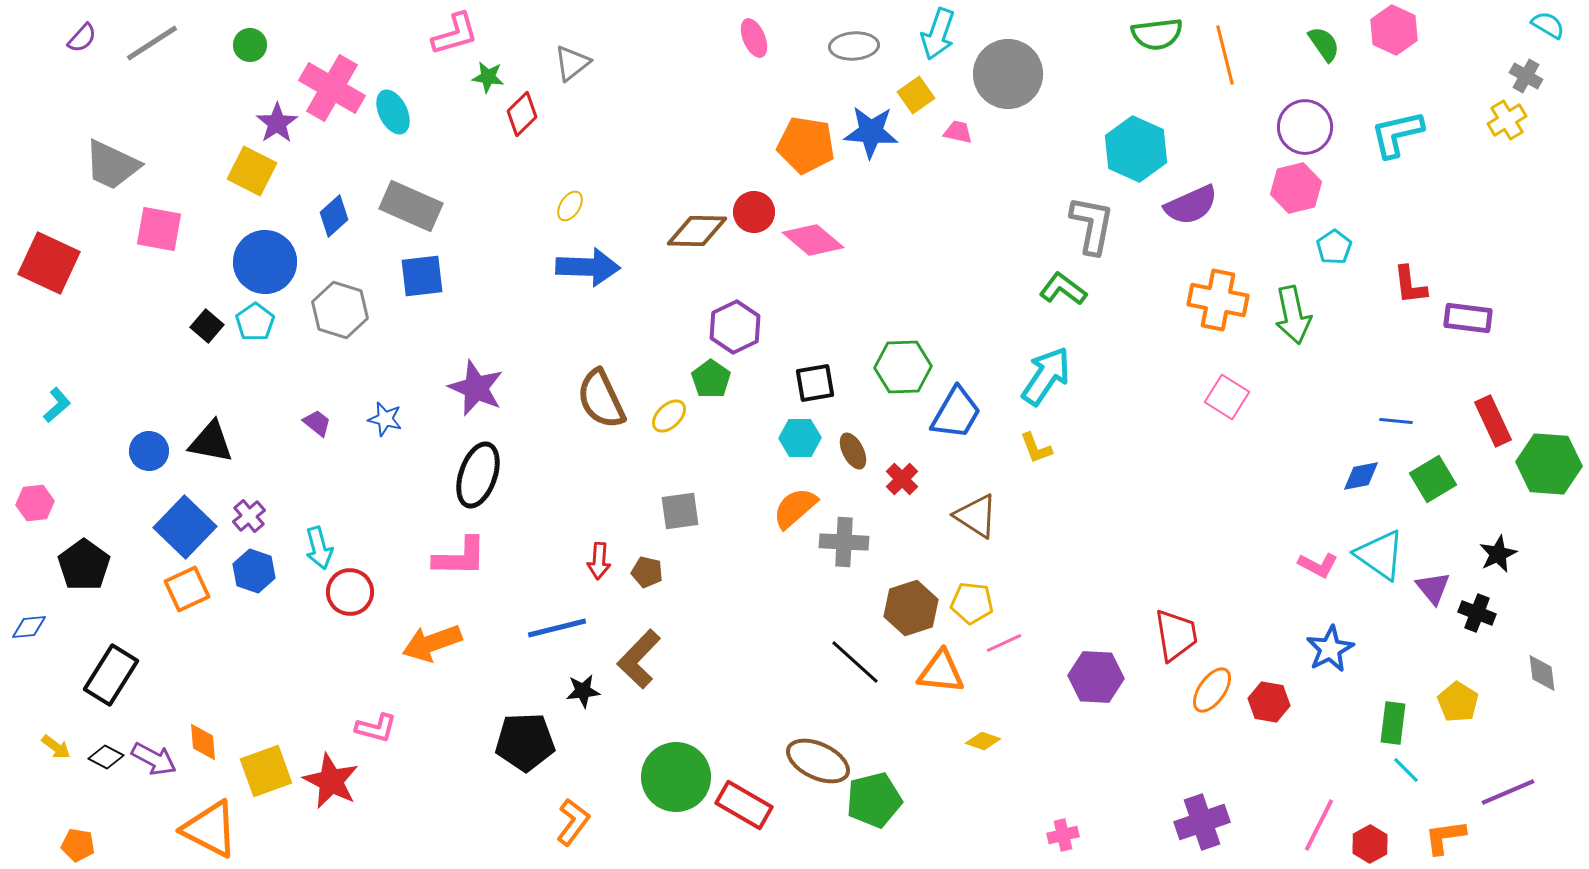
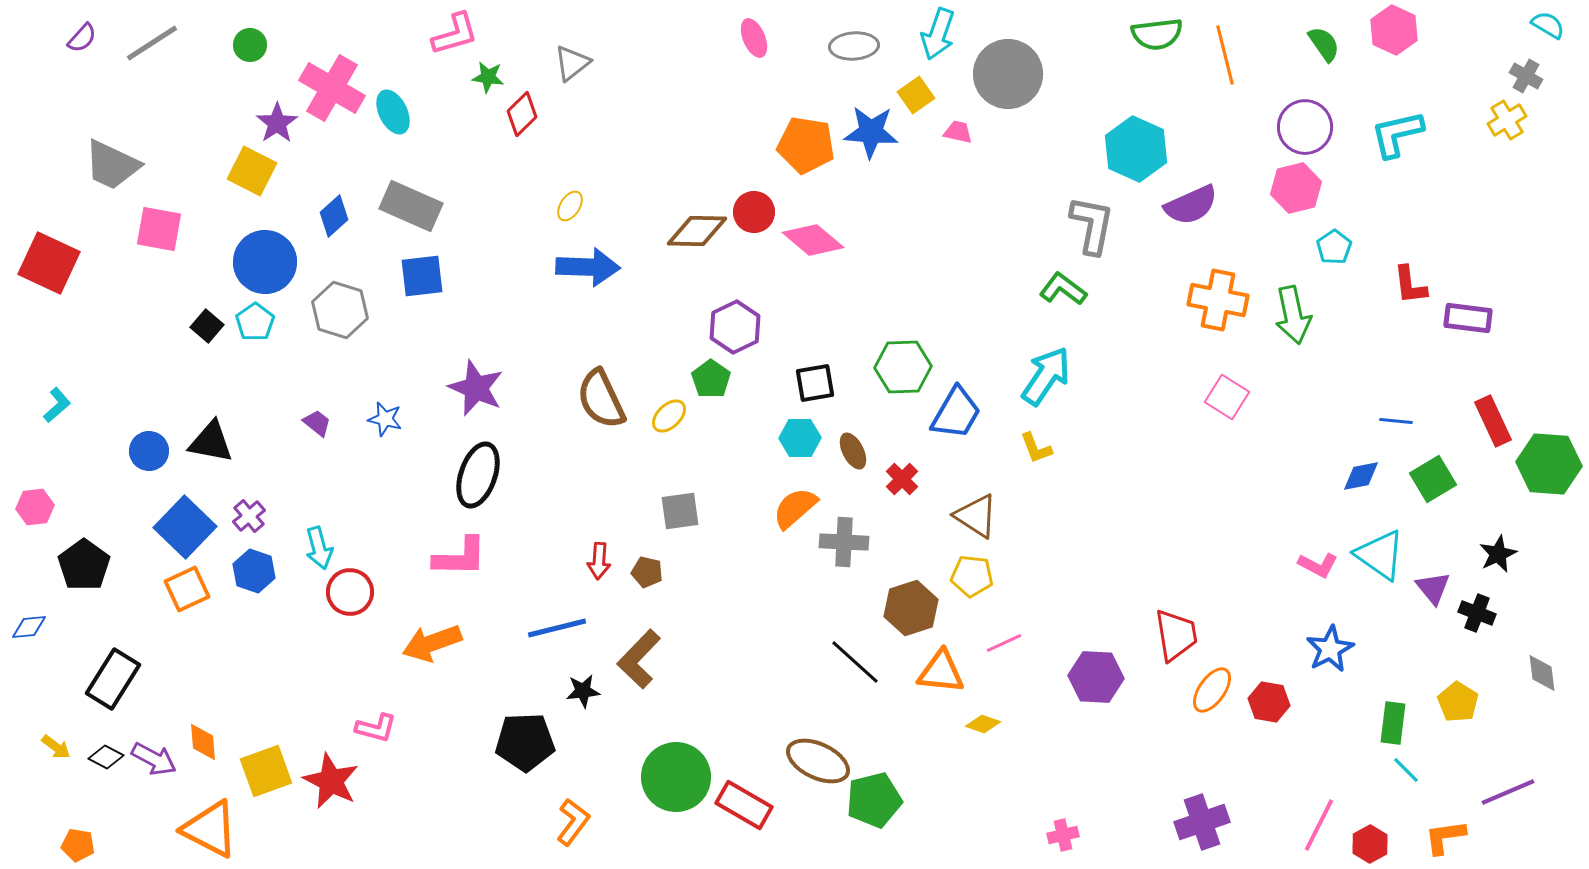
pink hexagon at (35, 503): moved 4 px down
yellow pentagon at (972, 603): moved 27 px up
black rectangle at (111, 675): moved 2 px right, 4 px down
yellow diamond at (983, 741): moved 17 px up
